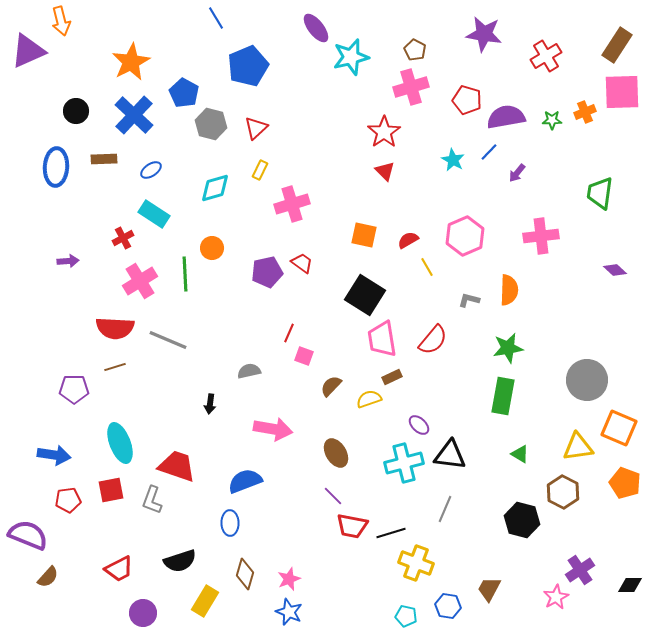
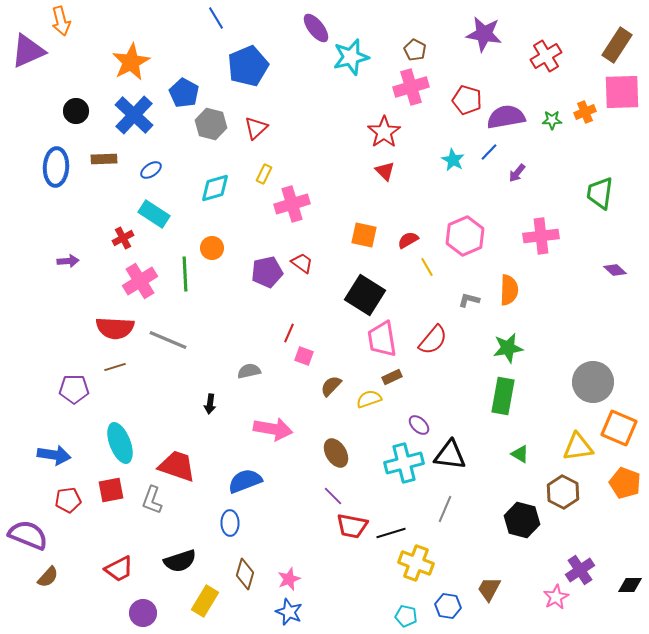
yellow rectangle at (260, 170): moved 4 px right, 4 px down
gray circle at (587, 380): moved 6 px right, 2 px down
